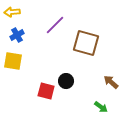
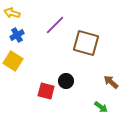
yellow arrow: moved 1 px down; rotated 21 degrees clockwise
yellow square: rotated 24 degrees clockwise
